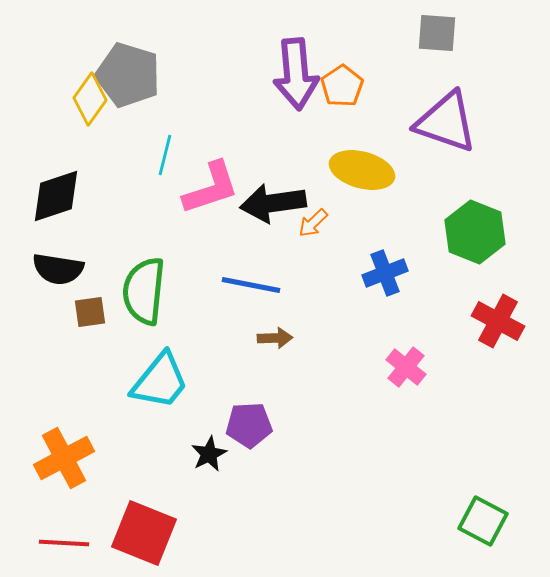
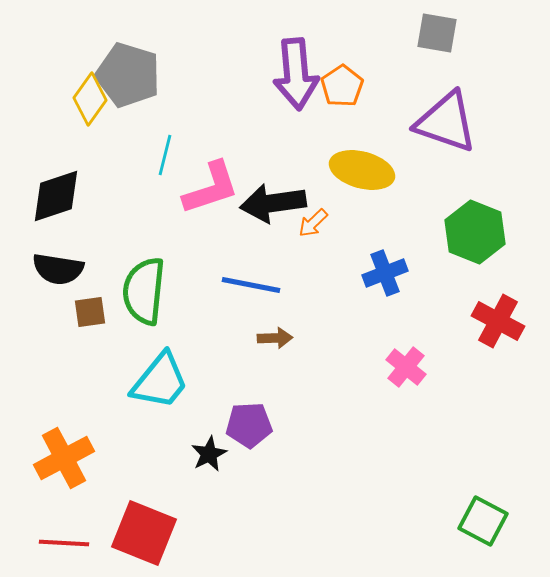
gray square: rotated 6 degrees clockwise
